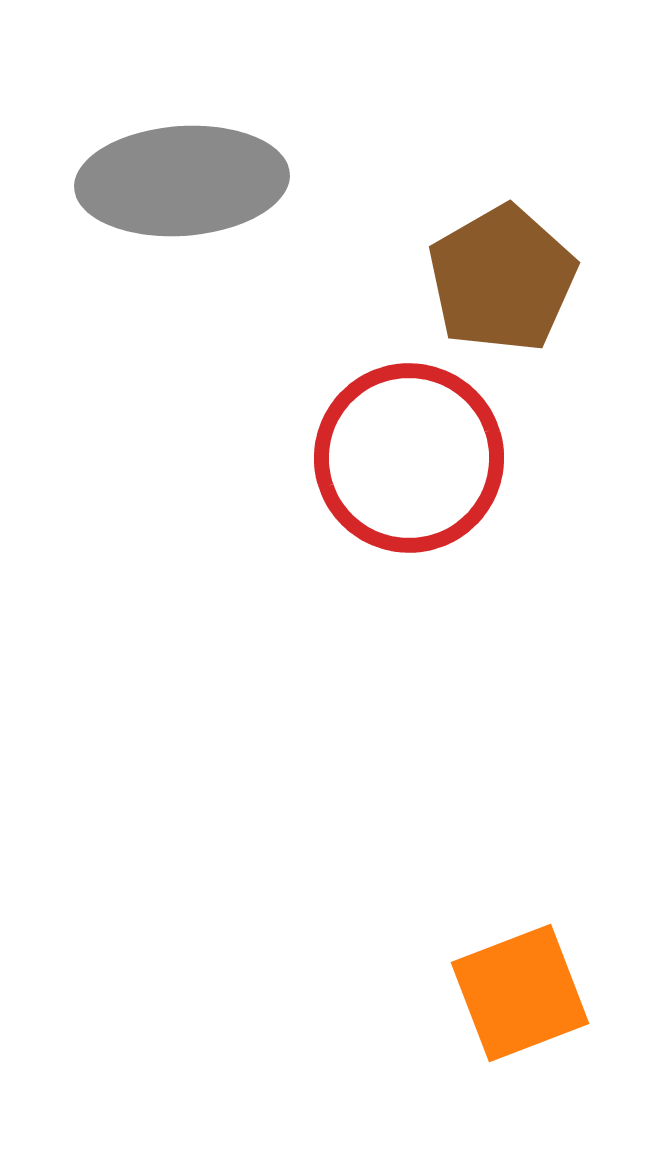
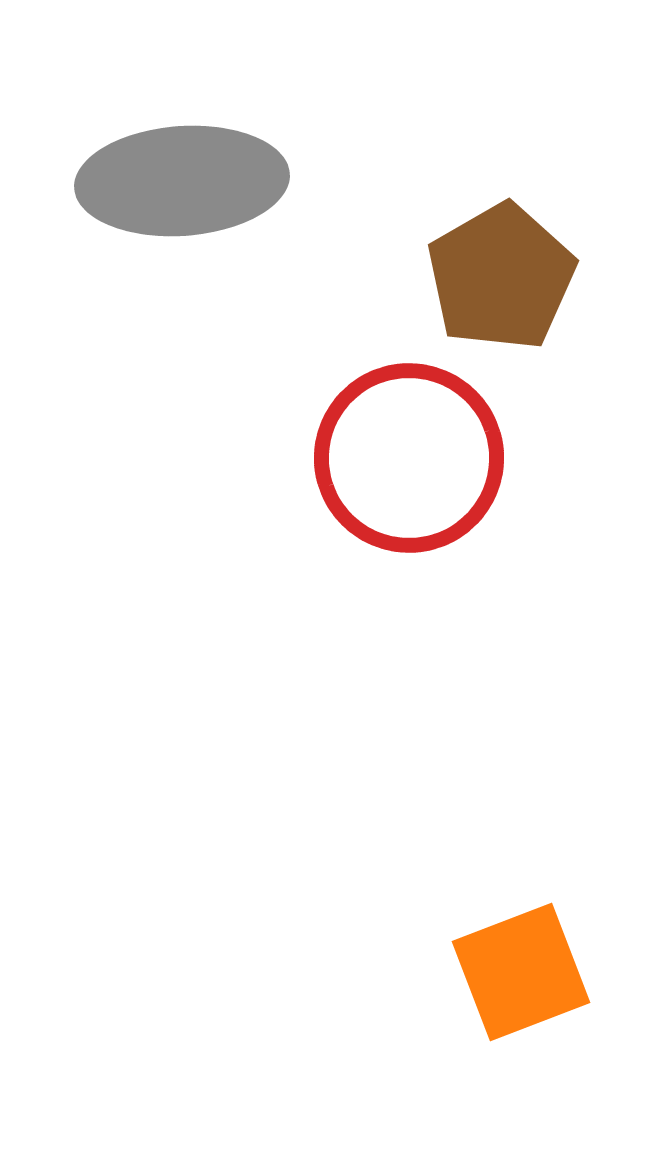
brown pentagon: moved 1 px left, 2 px up
orange square: moved 1 px right, 21 px up
